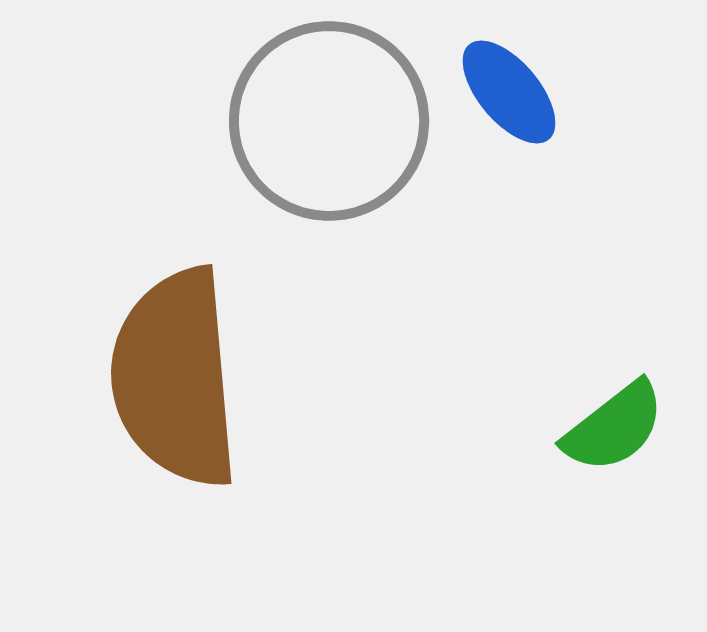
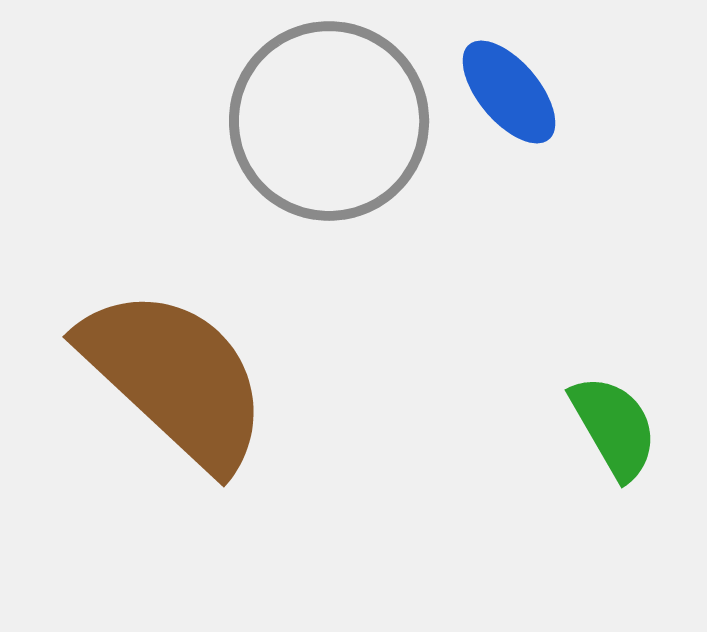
brown semicircle: rotated 138 degrees clockwise
green semicircle: rotated 82 degrees counterclockwise
